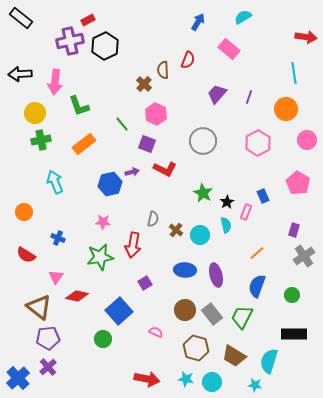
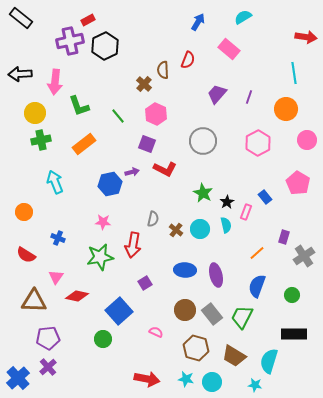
green line at (122, 124): moved 4 px left, 8 px up
blue rectangle at (263, 196): moved 2 px right, 1 px down; rotated 16 degrees counterclockwise
purple rectangle at (294, 230): moved 10 px left, 7 px down
cyan circle at (200, 235): moved 6 px up
brown triangle at (39, 307): moved 5 px left, 6 px up; rotated 36 degrees counterclockwise
